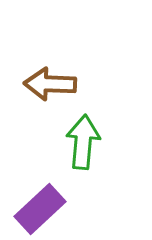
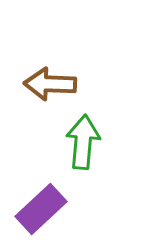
purple rectangle: moved 1 px right
